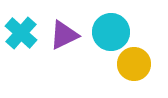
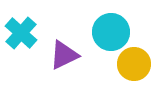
purple triangle: moved 20 px down
